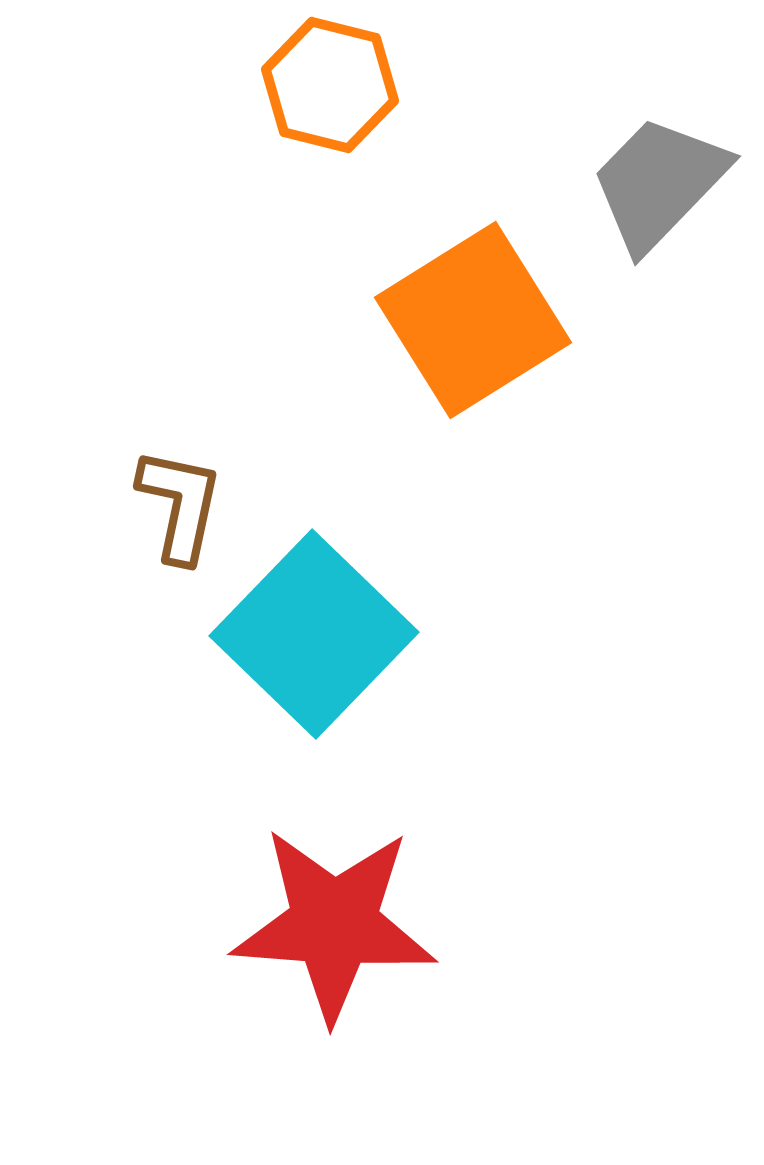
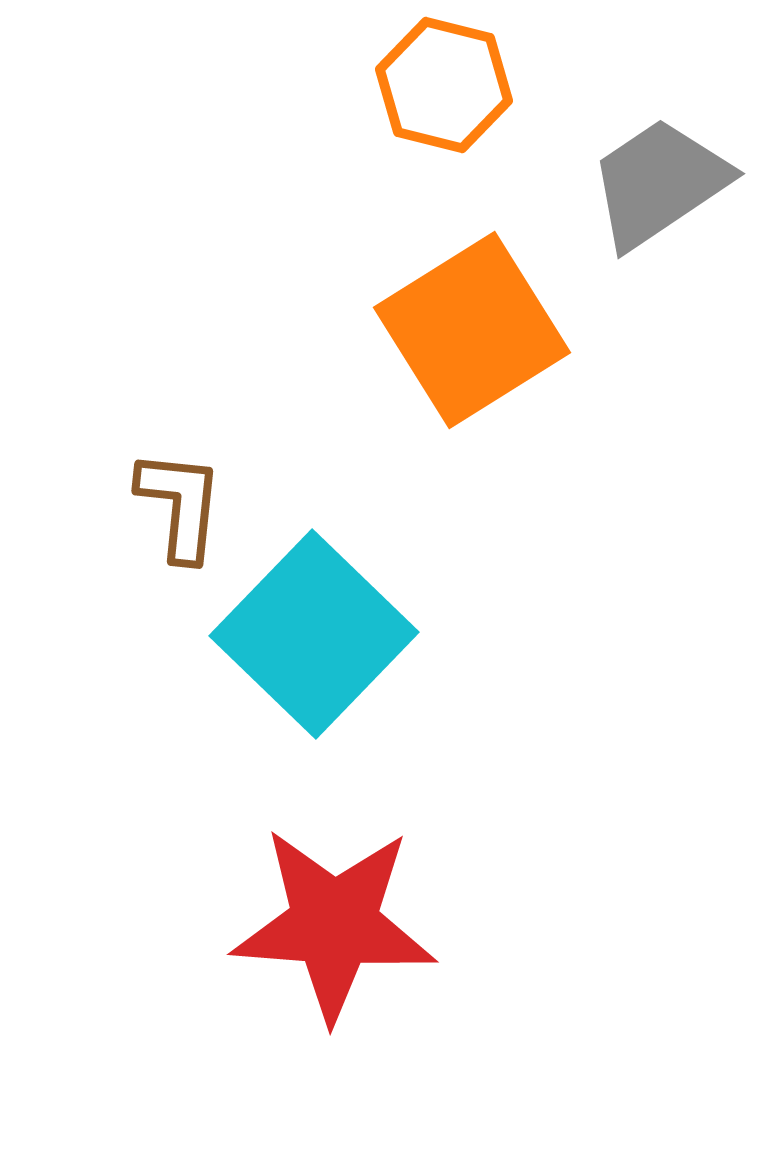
orange hexagon: moved 114 px right
gray trapezoid: rotated 12 degrees clockwise
orange square: moved 1 px left, 10 px down
brown L-shape: rotated 6 degrees counterclockwise
